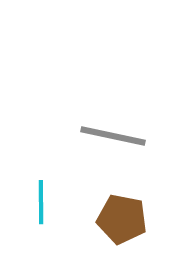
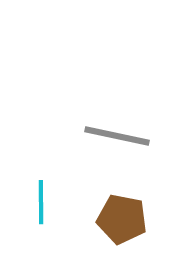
gray line: moved 4 px right
